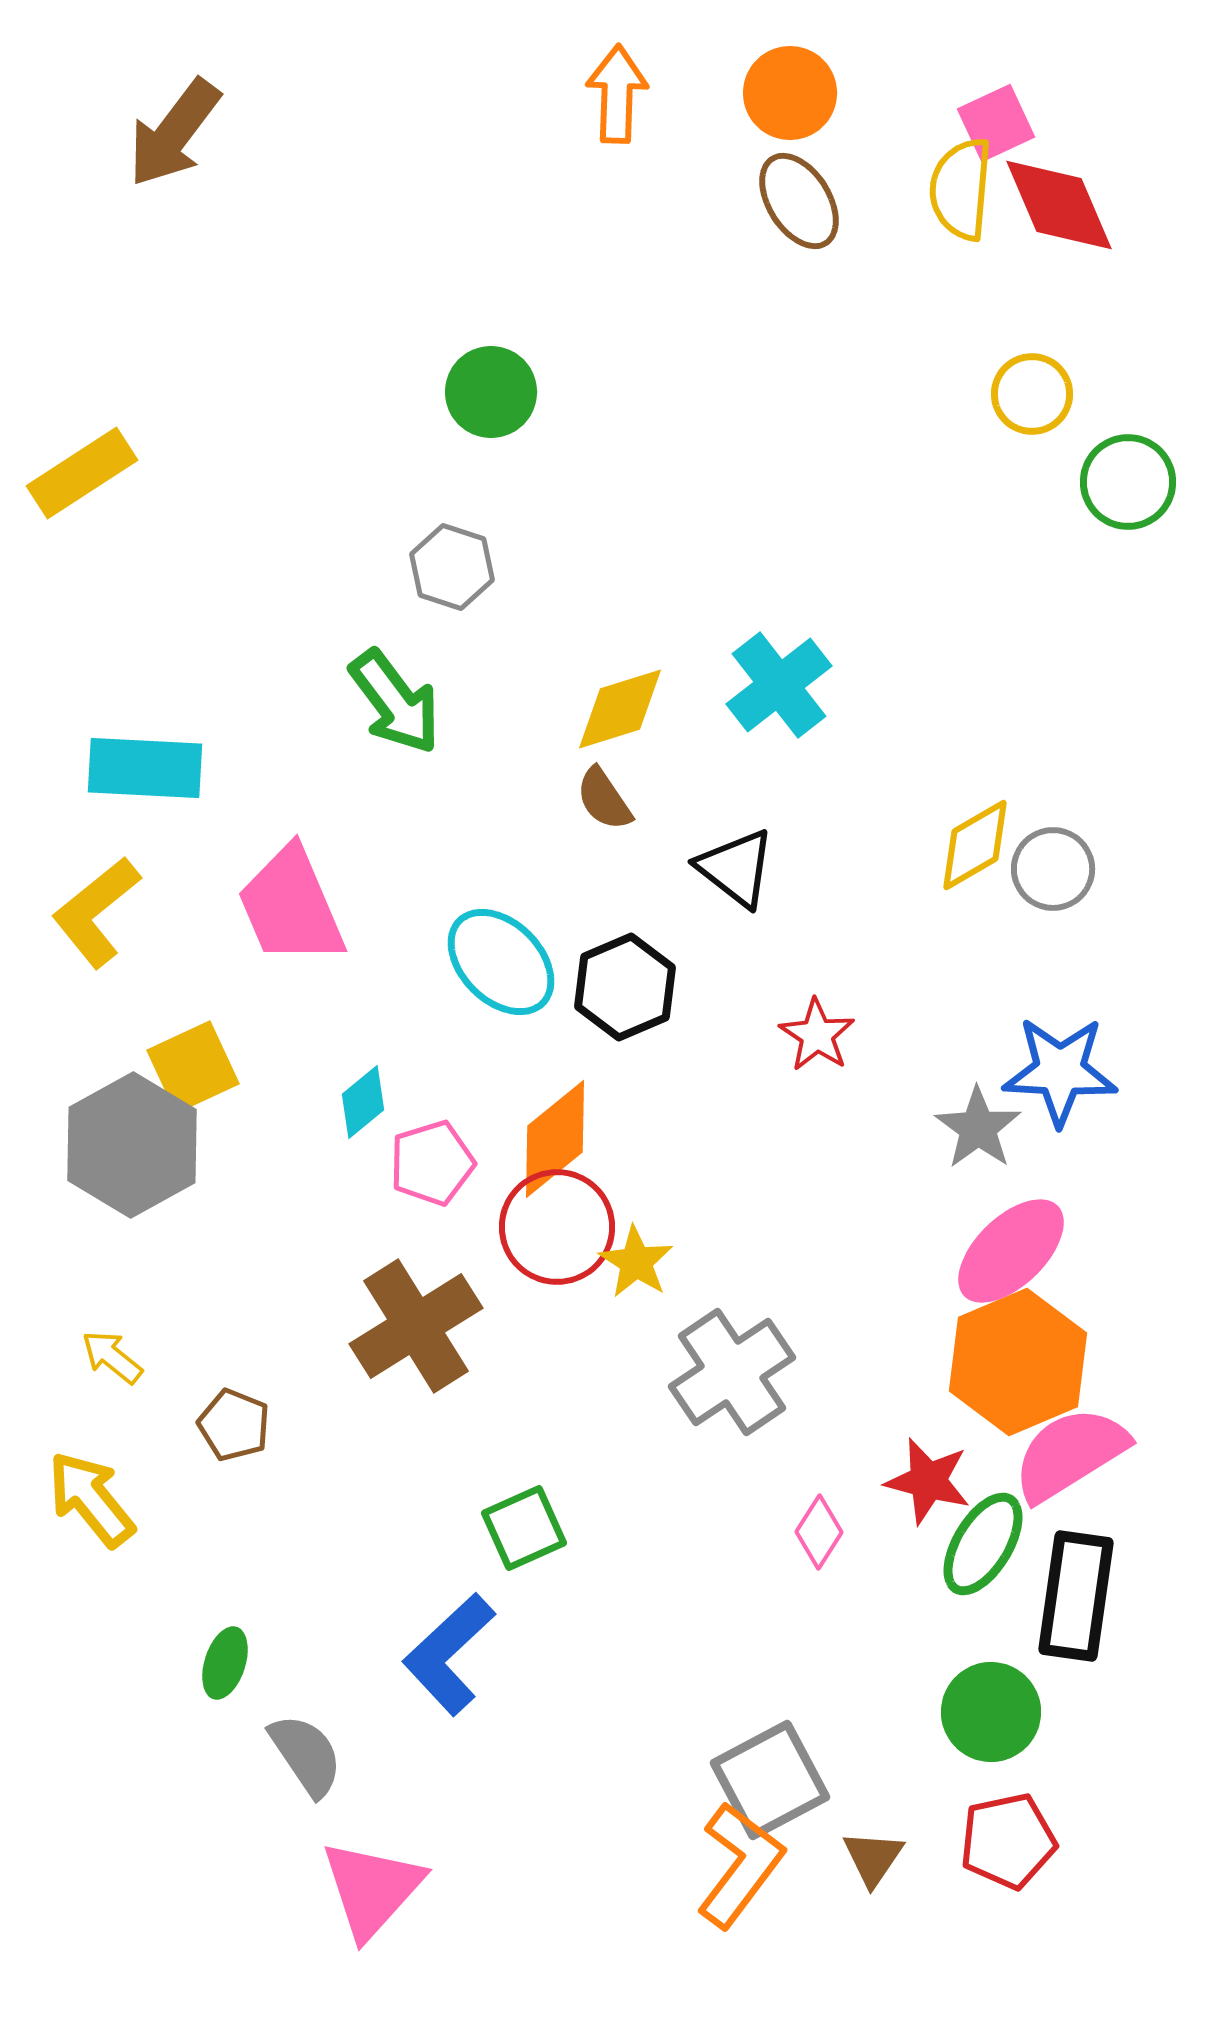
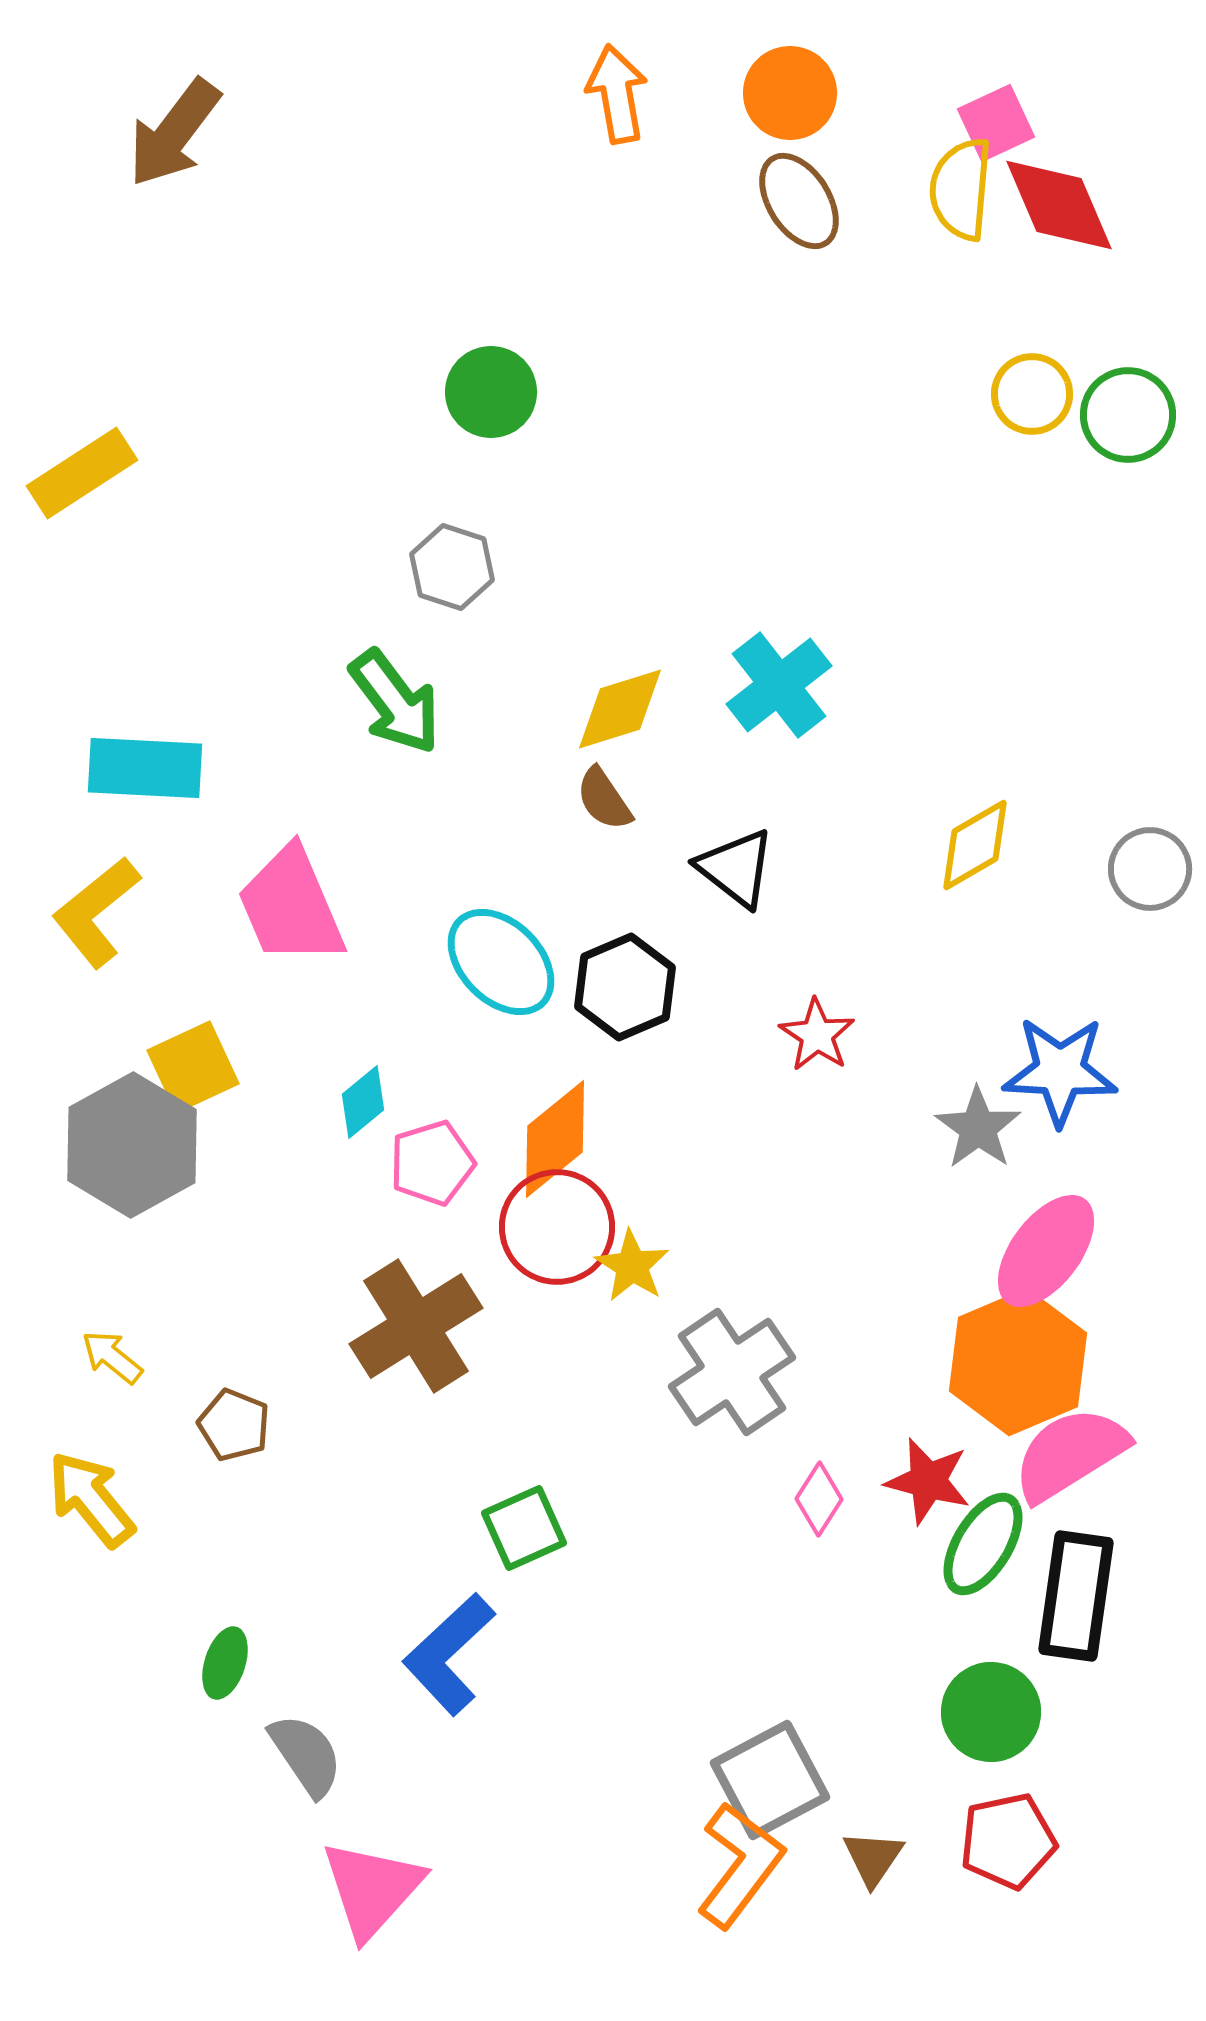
orange arrow at (617, 94): rotated 12 degrees counterclockwise
green circle at (1128, 482): moved 67 px up
gray circle at (1053, 869): moved 97 px right
pink ellipse at (1011, 1251): moved 35 px right; rotated 9 degrees counterclockwise
yellow star at (636, 1262): moved 4 px left, 4 px down
pink diamond at (819, 1532): moved 33 px up
